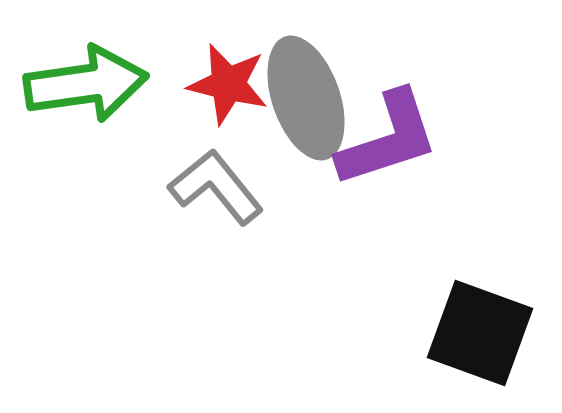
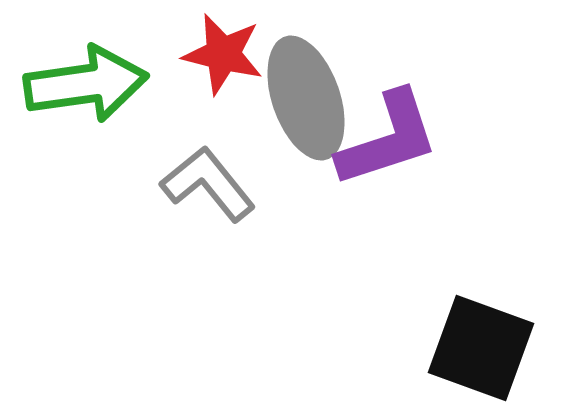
red star: moved 5 px left, 30 px up
gray L-shape: moved 8 px left, 3 px up
black square: moved 1 px right, 15 px down
